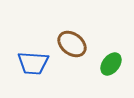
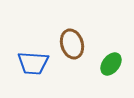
brown ellipse: rotated 36 degrees clockwise
